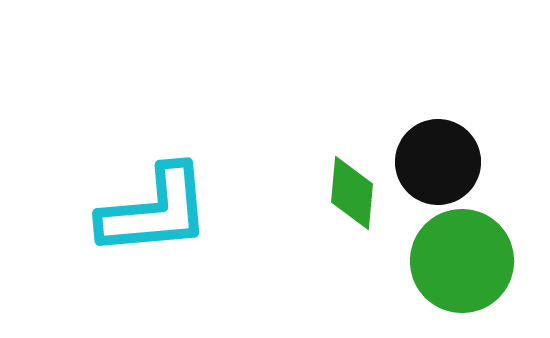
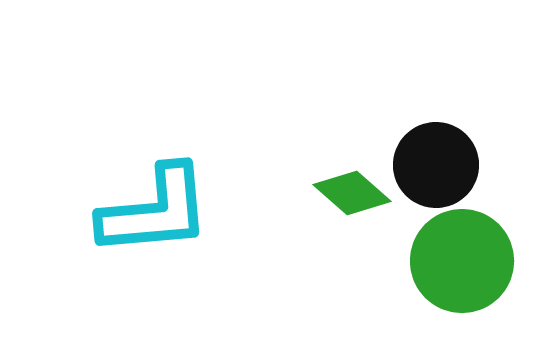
black circle: moved 2 px left, 3 px down
green diamond: rotated 54 degrees counterclockwise
